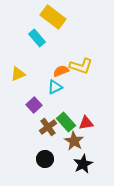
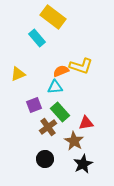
cyan triangle: rotated 21 degrees clockwise
purple square: rotated 21 degrees clockwise
green rectangle: moved 6 px left, 10 px up
